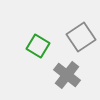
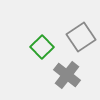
green square: moved 4 px right, 1 px down; rotated 15 degrees clockwise
